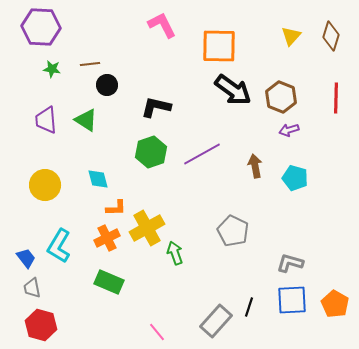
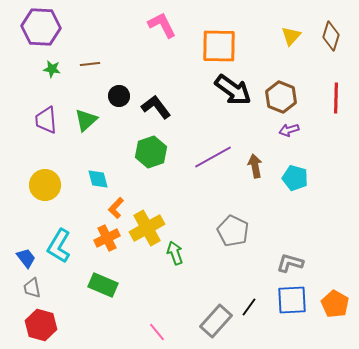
black circle: moved 12 px right, 11 px down
black L-shape: rotated 40 degrees clockwise
green triangle: rotated 45 degrees clockwise
purple line: moved 11 px right, 3 px down
orange L-shape: rotated 135 degrees clockwise
green rectangle: moved 6 px left, 3 px down
black line: rotated 18 degrees clockwise
